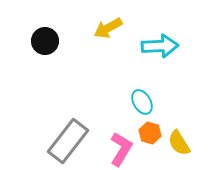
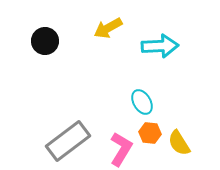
orange hexagon: rotated 10 degrees counterclockwise
gray rectangle: rotated 15 degrees clockwise
